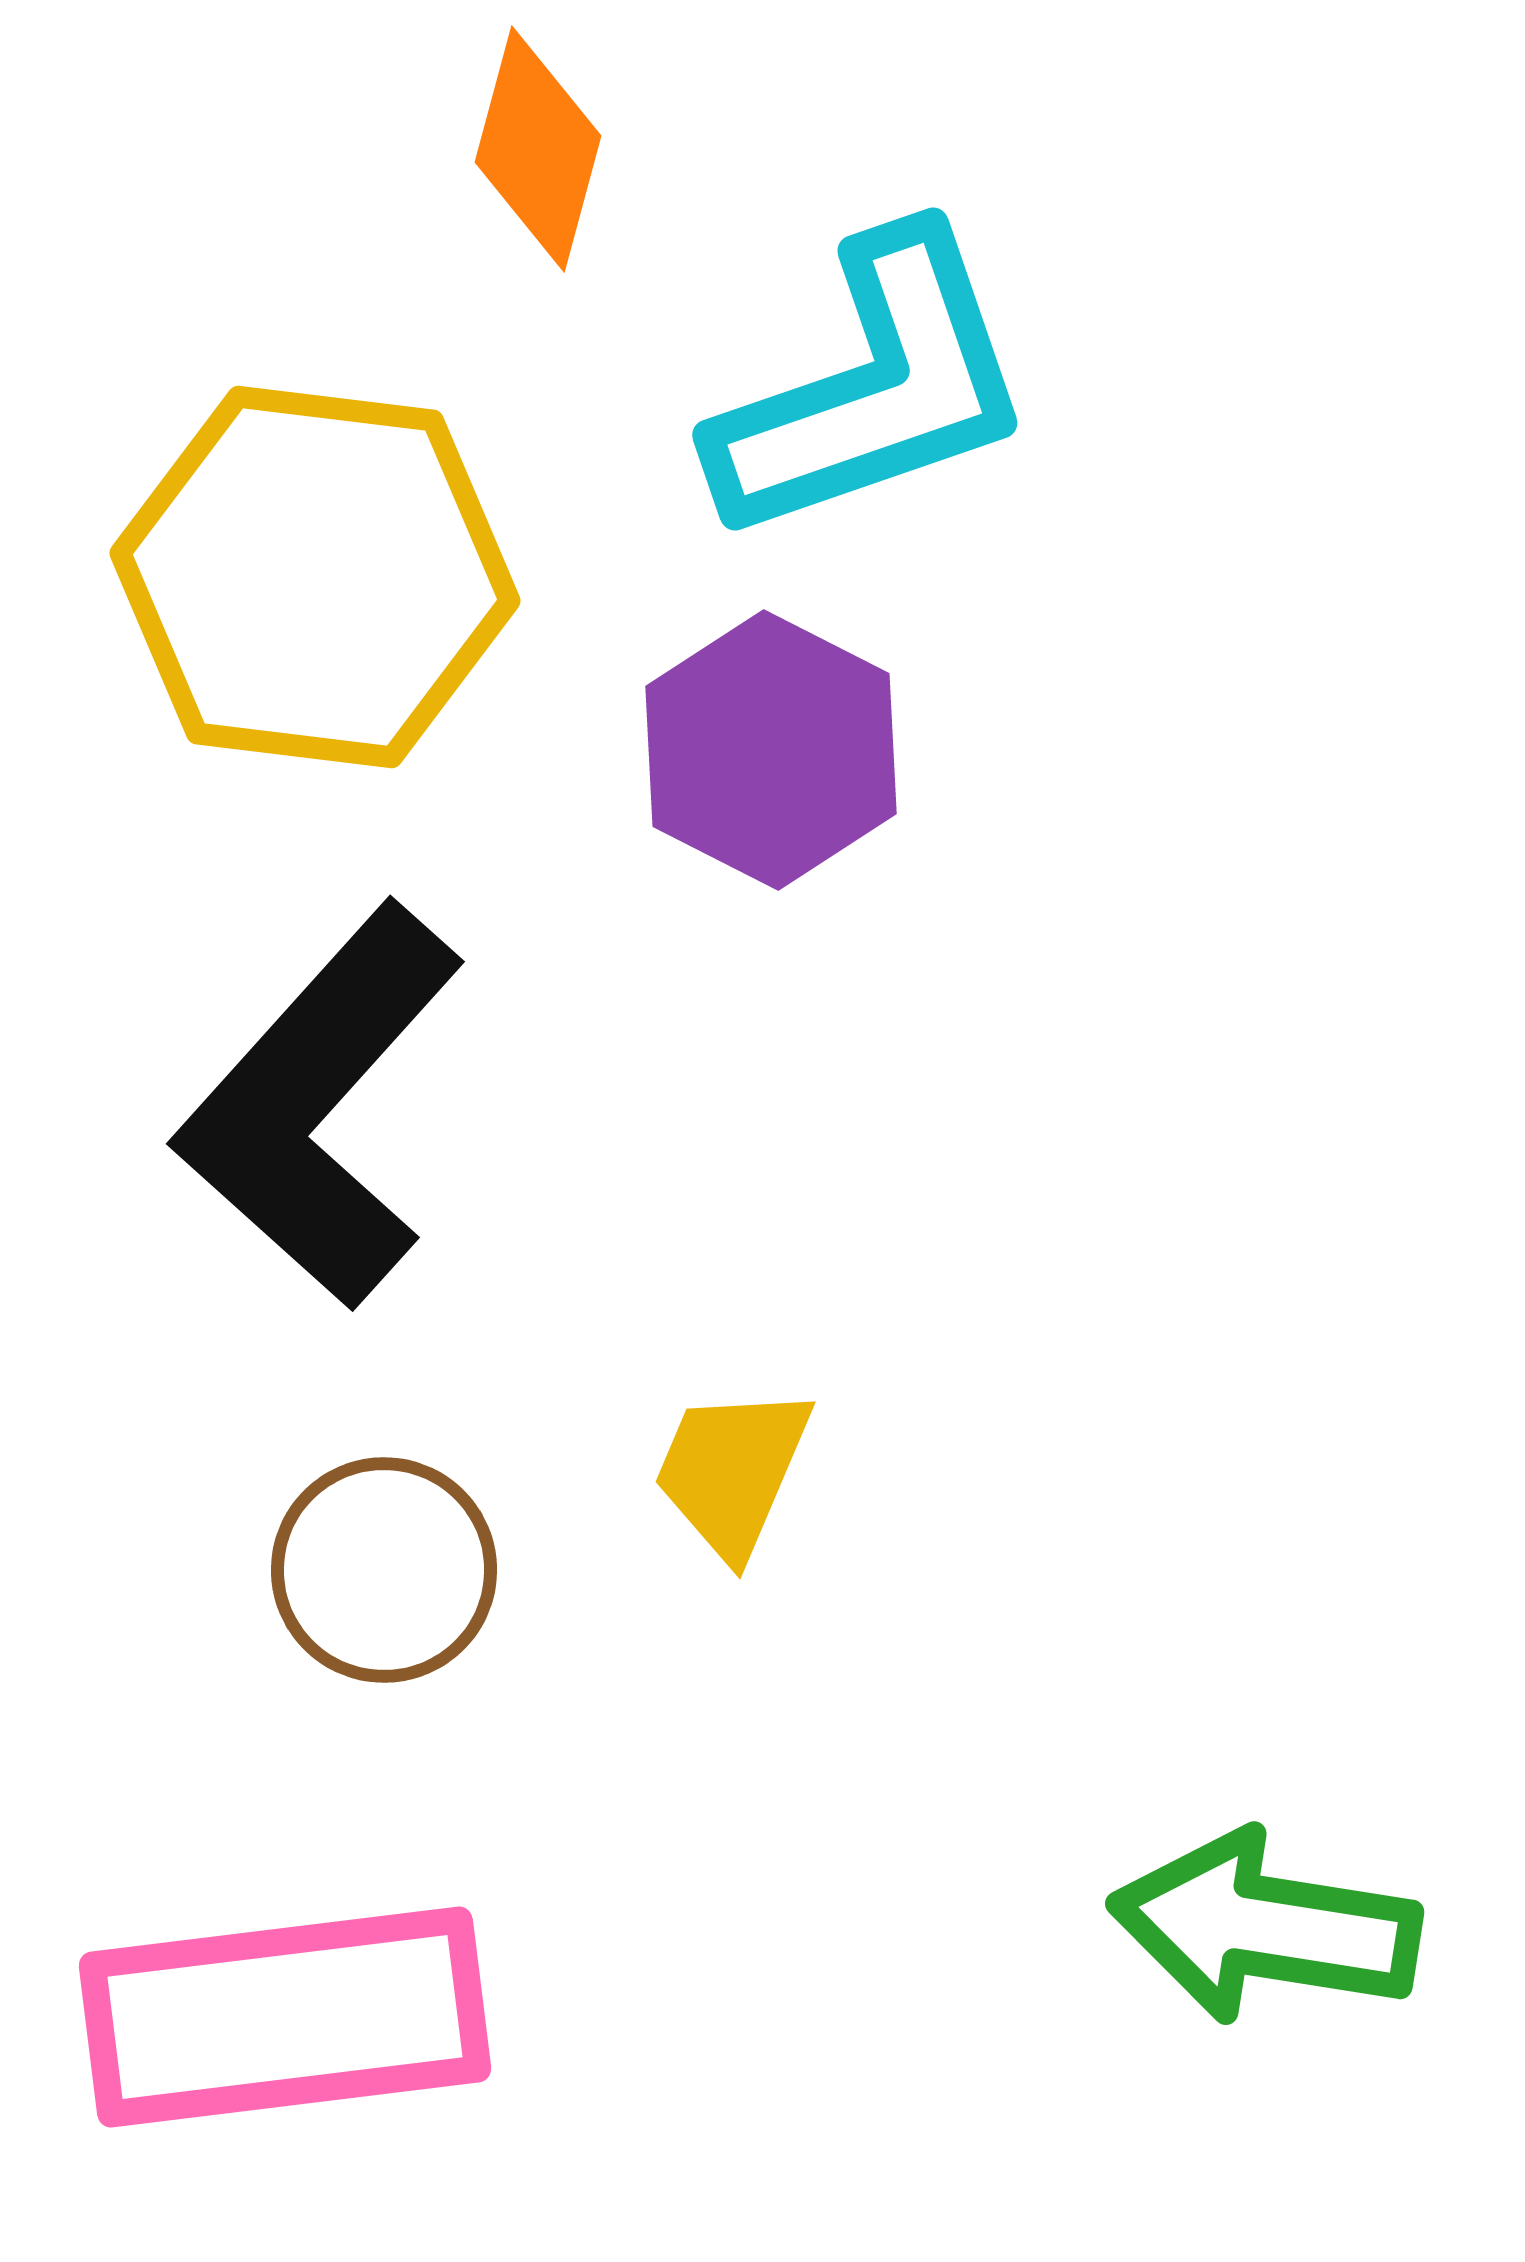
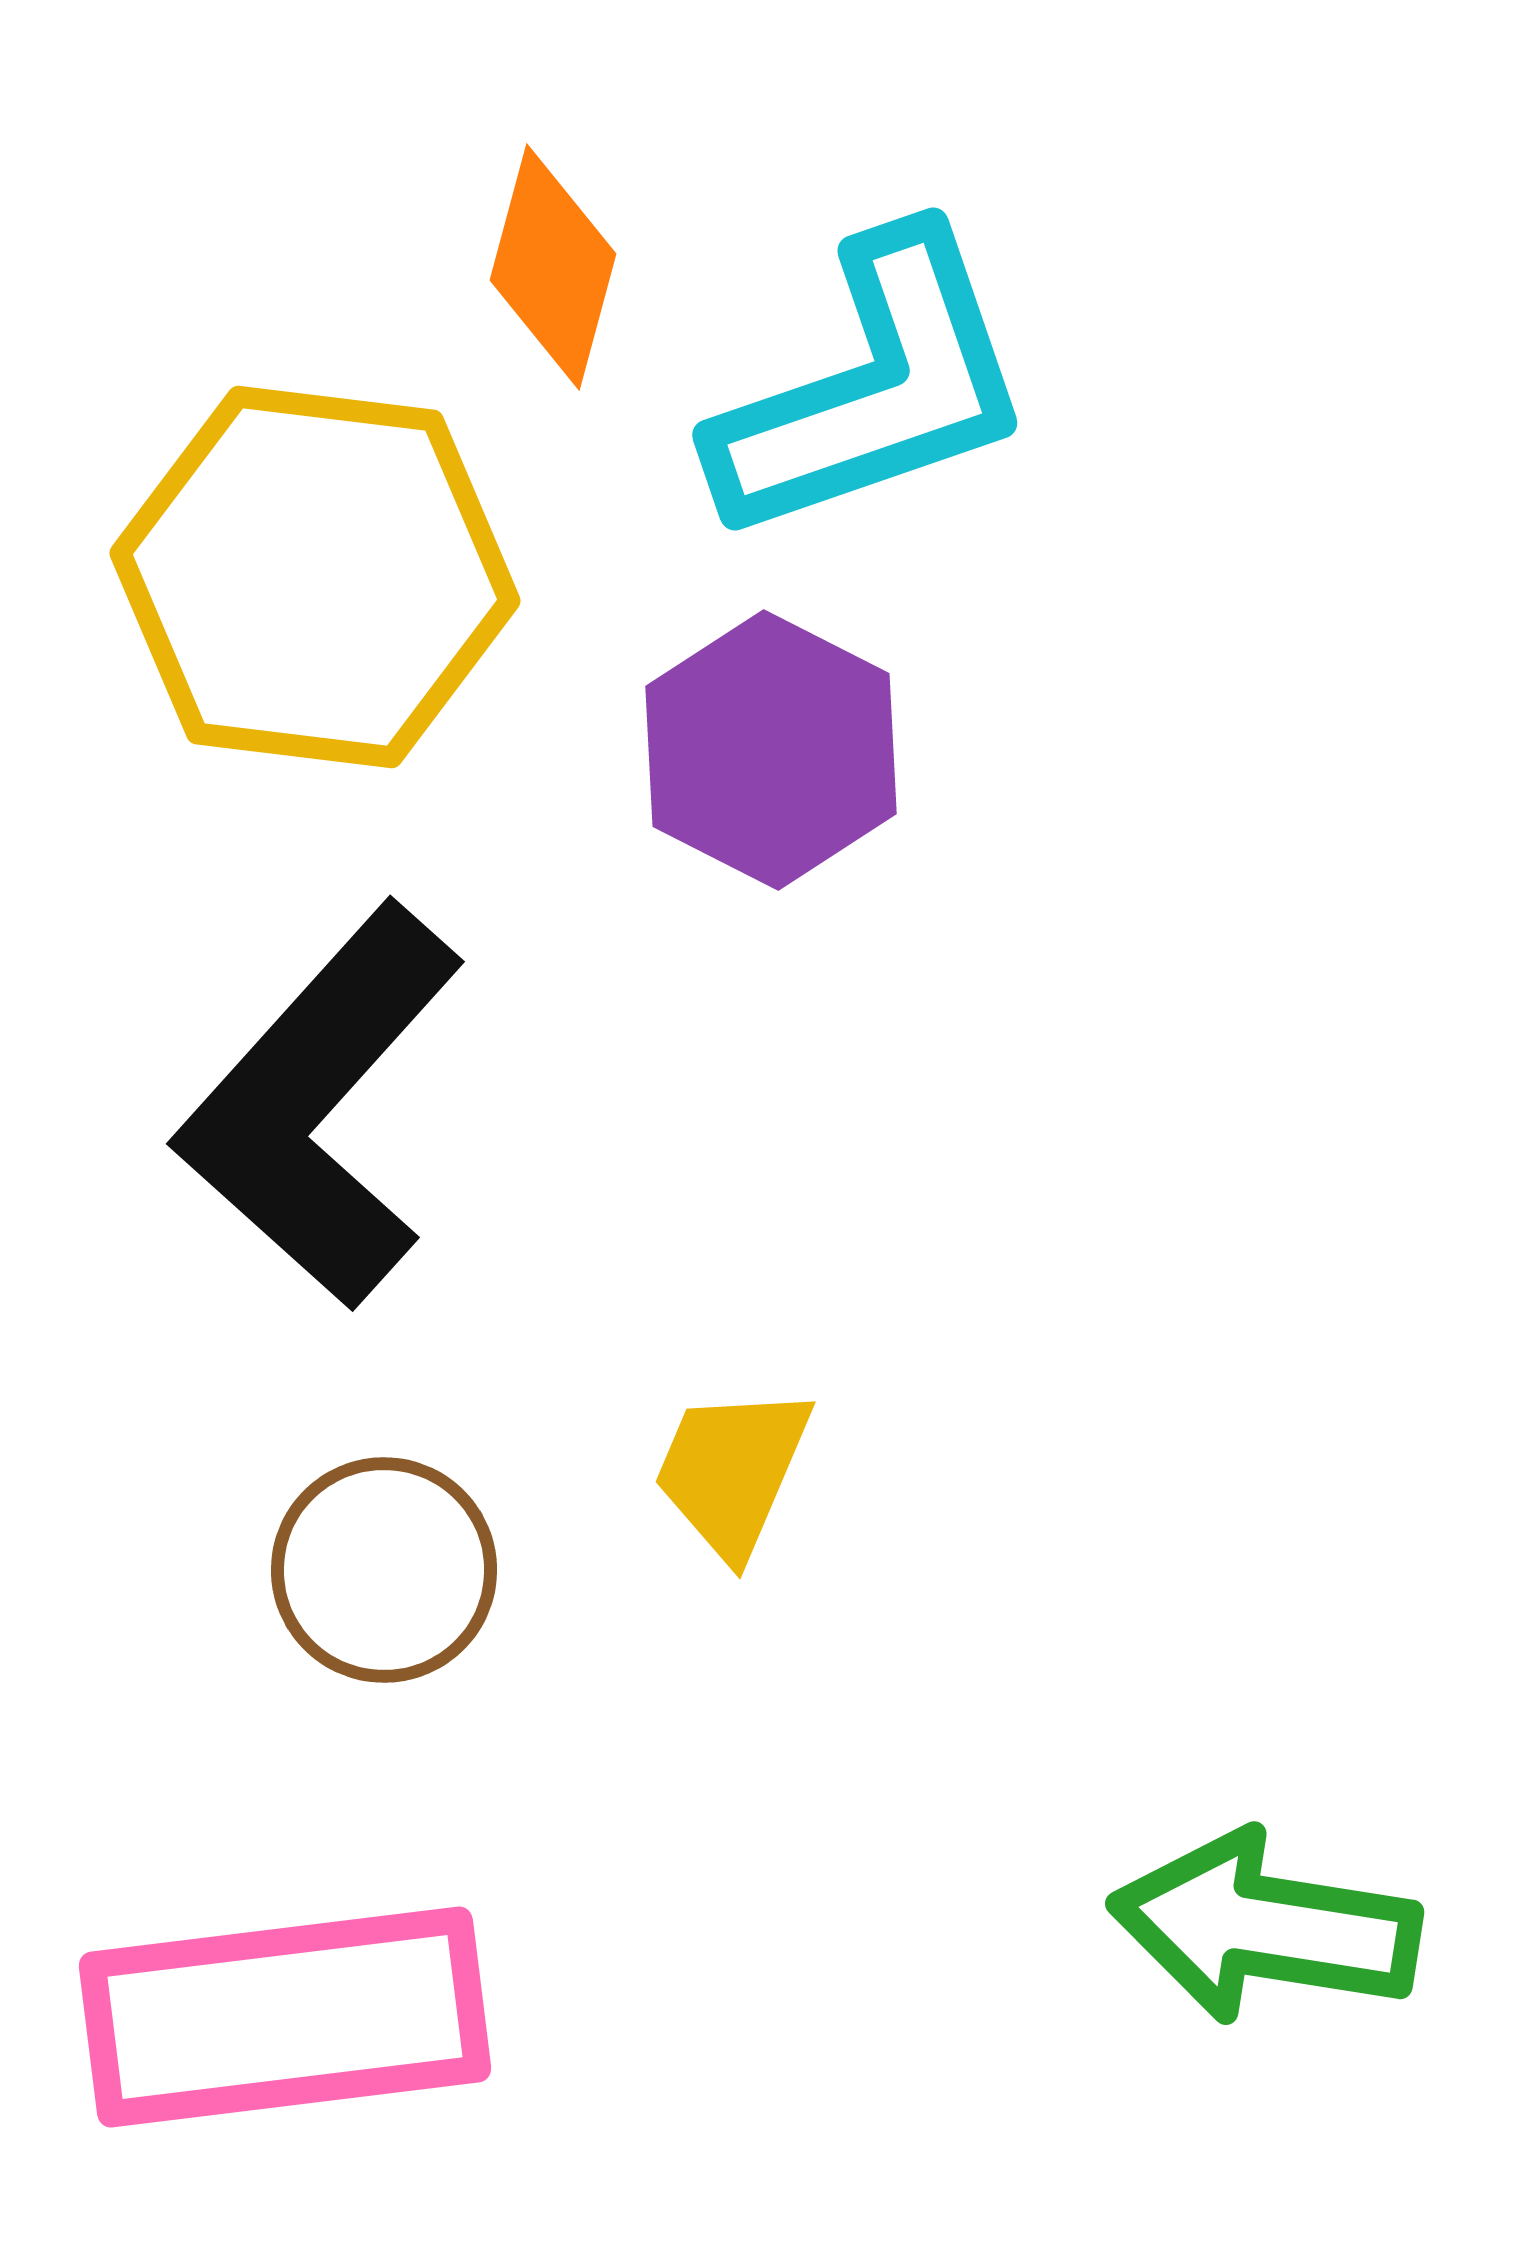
orange diamond: moved 15 px right, 118 px down
